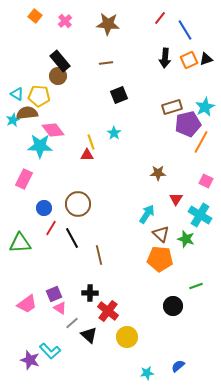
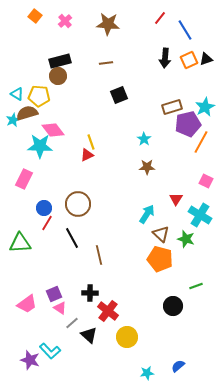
black rectangle at (60, 61): rotated 65 degrees counterclockwise
brown semicircle at (27, 113): rotated 10 degrees counterclockwise
cyan star at (114, 133): moved 30 px right, 6 px down
red triangle at (87, 155): rotated 24 degrees counterclockwise
brown star at (158, 173): moved 11 px left, 6 px up
red line at (51, 228): moved 4 px left, 5 px up
orange pentagon at (160, 259): rotated 10 degrees clockwise
